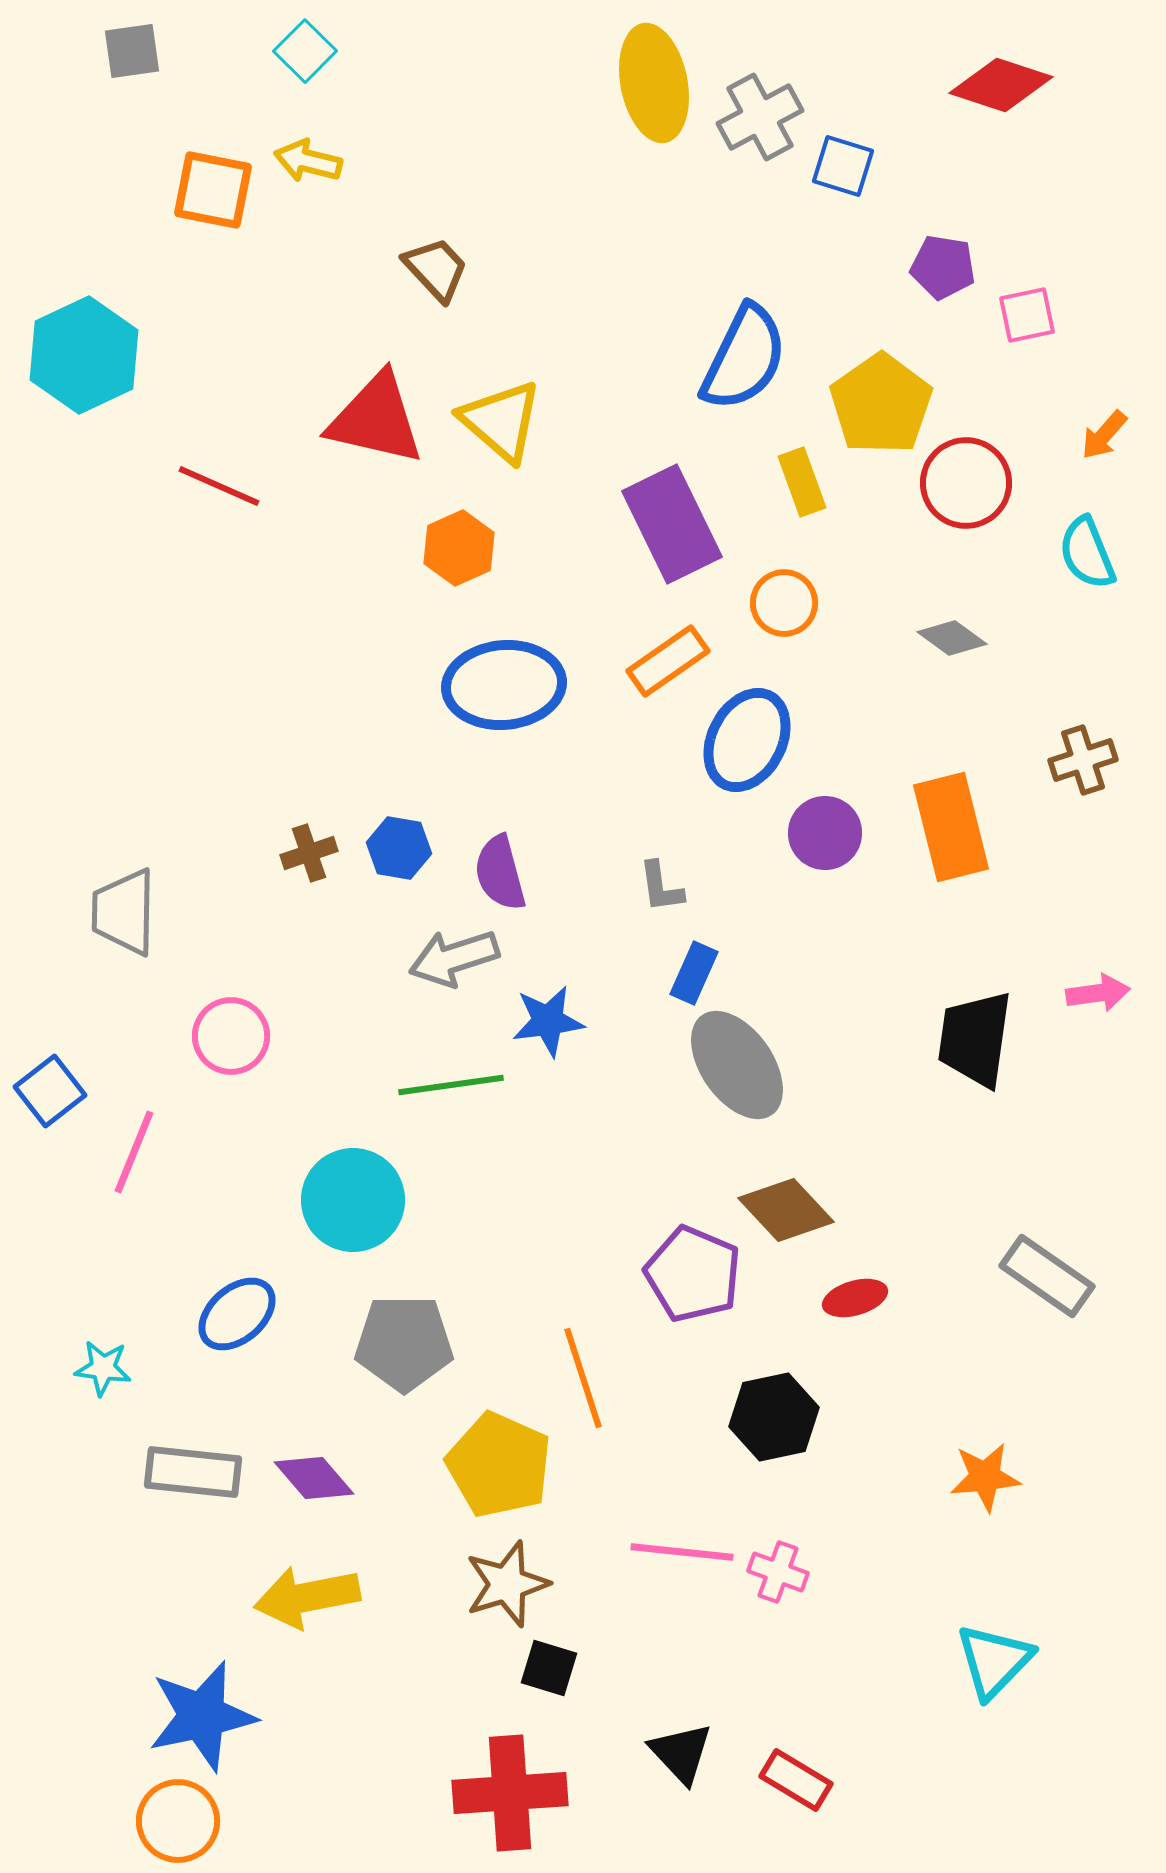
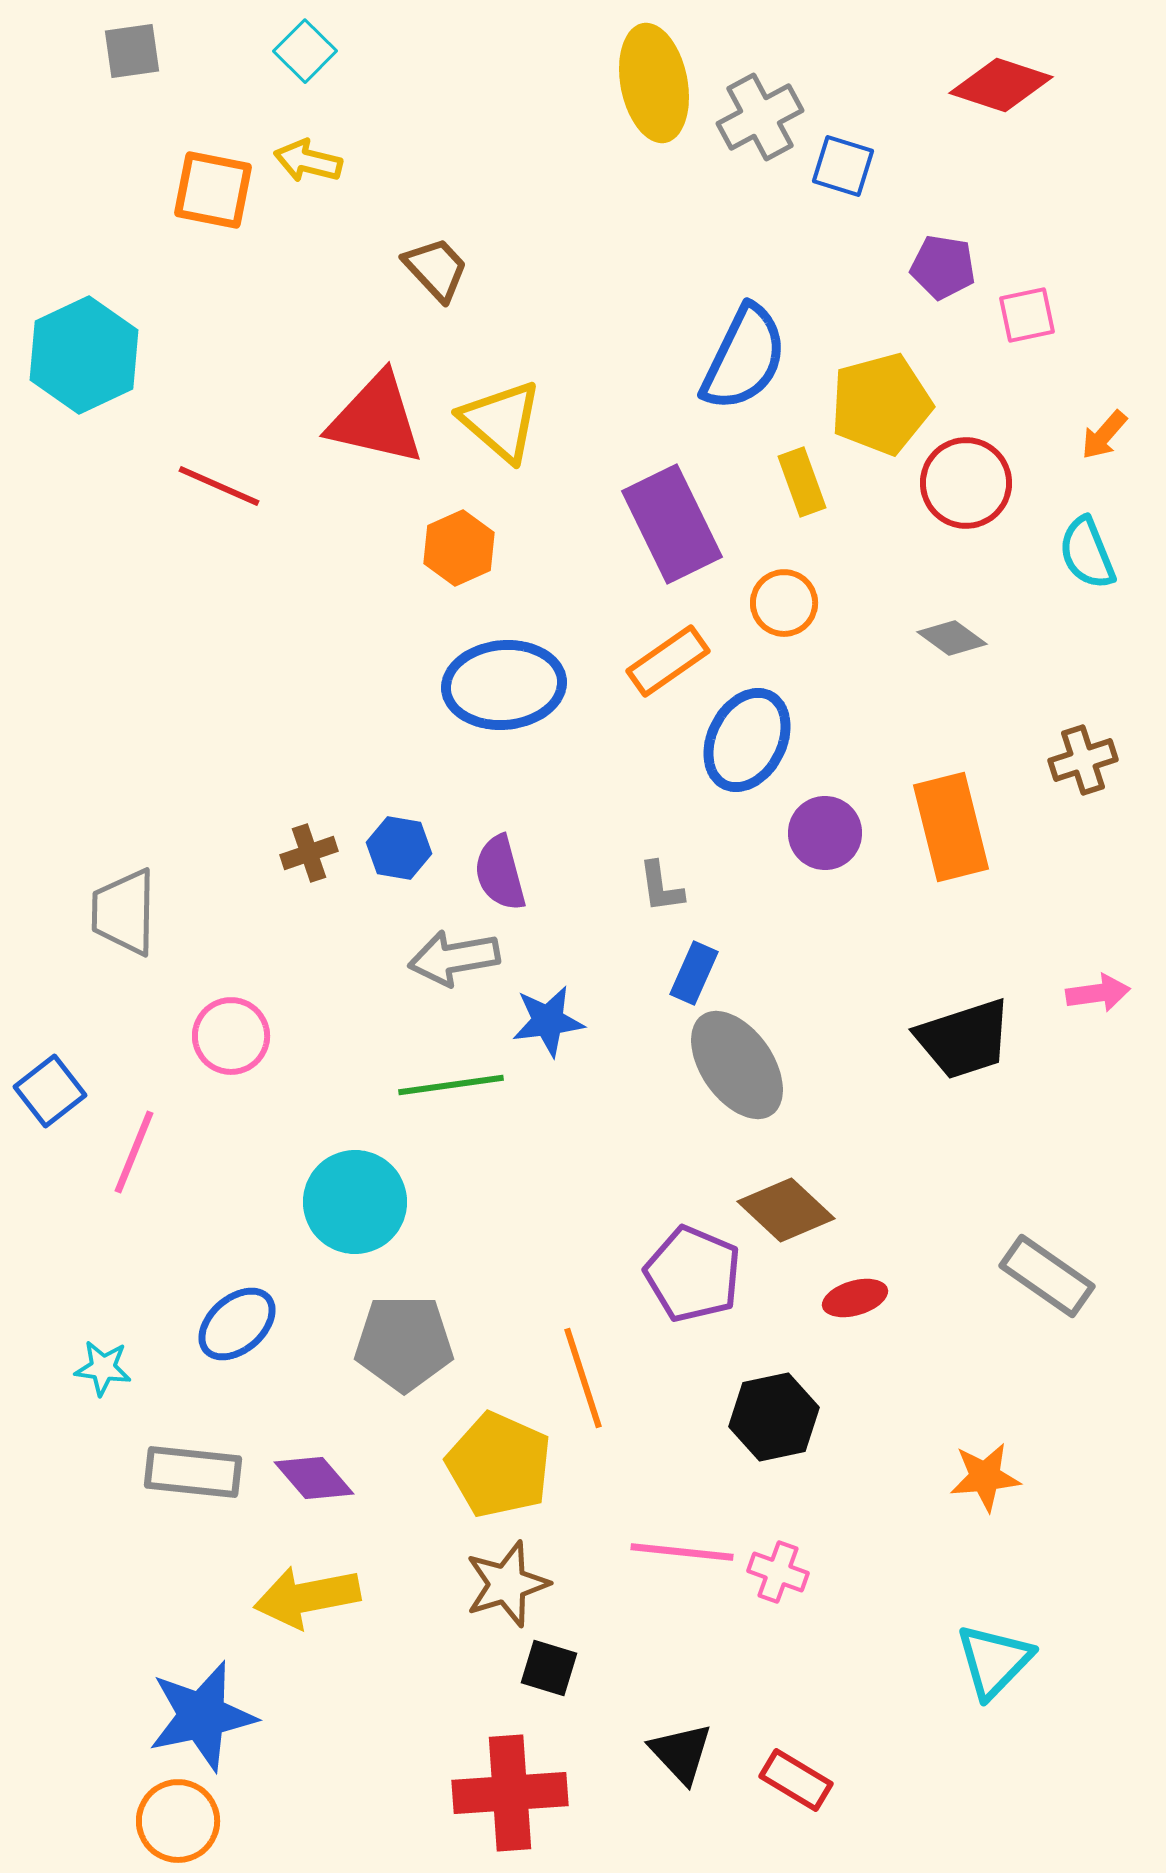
yellow pentagon at (881, 404): rotated 20 degrees clockwise
gray arrow at (454, 958): rotated 8 degrees clockwise
black trapezoid at (975, 1039): moved 11 px left; rotated 116 degrees counterclockwise
cyan circle at (353, 1200): moved 2 px right, 2 px down
brown diamond at (786, 1210): rotated 4 degrees counterclockwise
blue ellipse at (237, 1314): moved 10 px down
